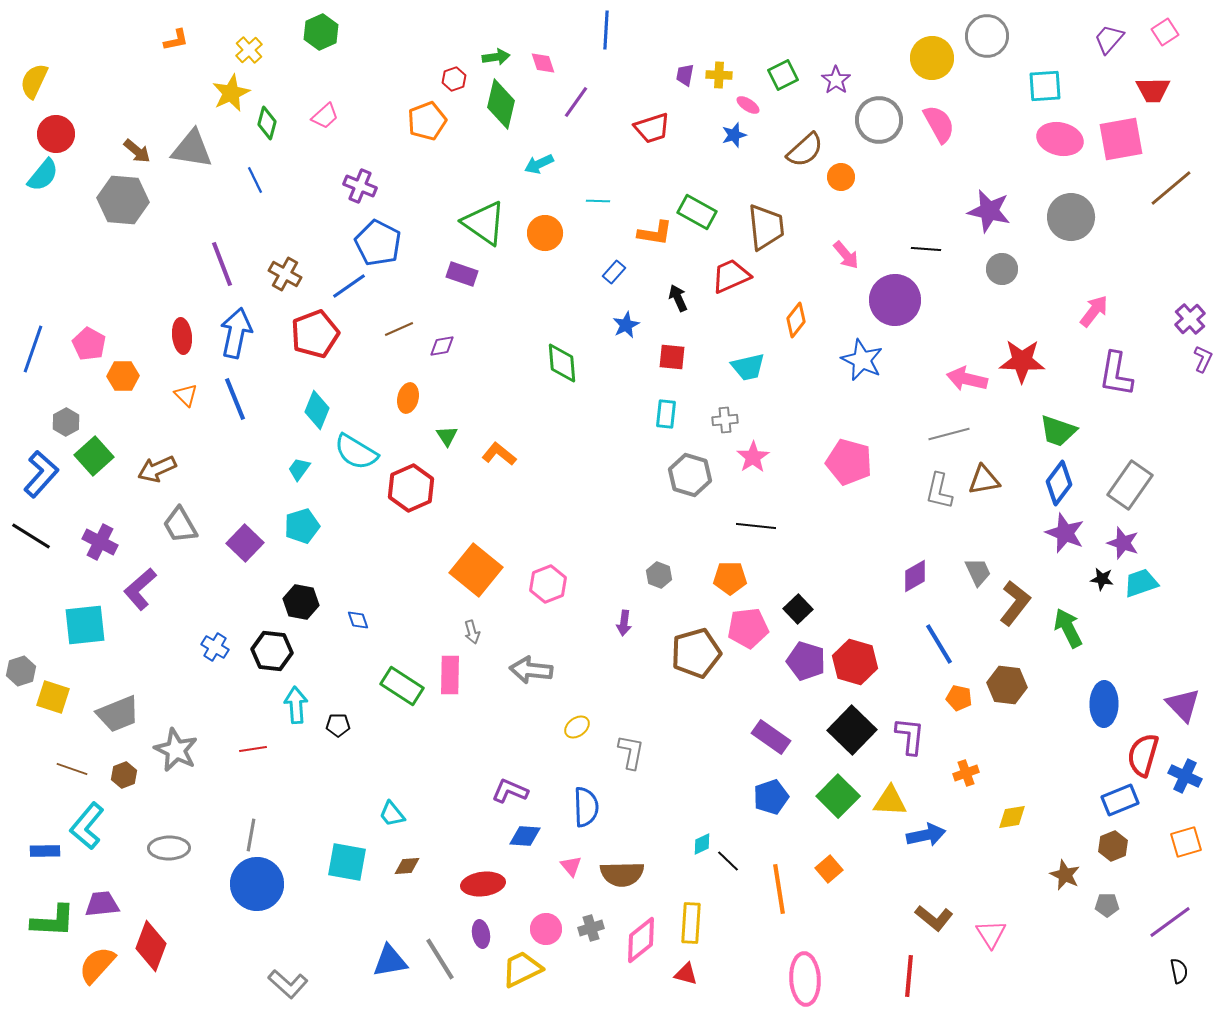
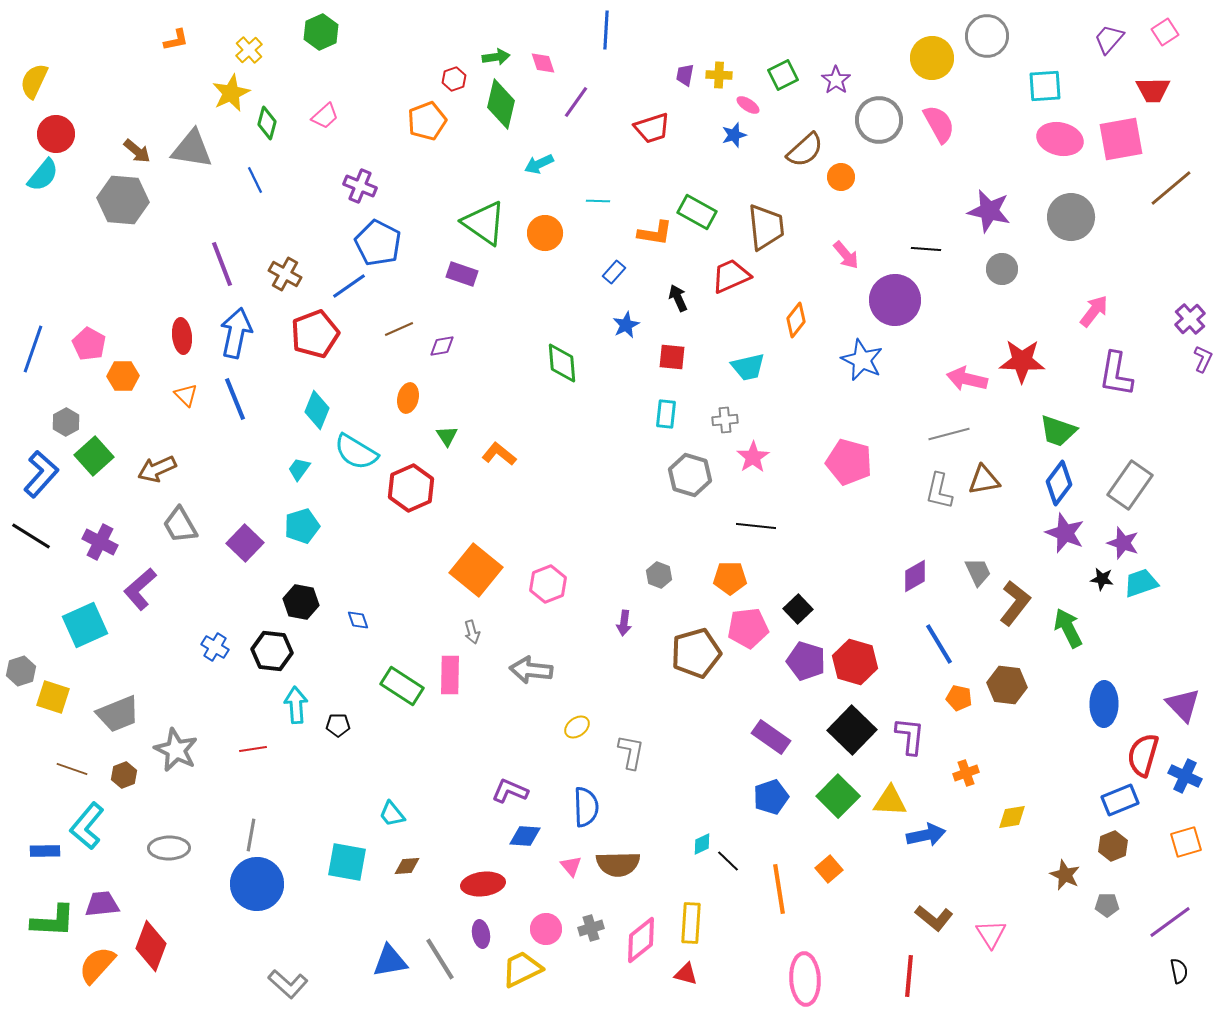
cyan square at (85, 625): rotated 18 degrees counterclockwise
brown semicircle at (622, 874): moved 4 px left, 10 px up
